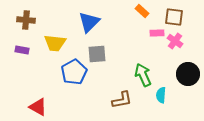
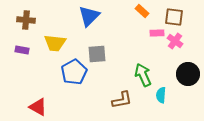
blue triangle: moved 6 px up
